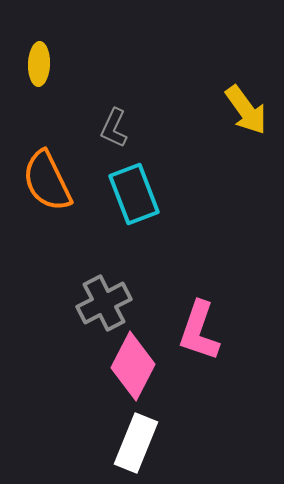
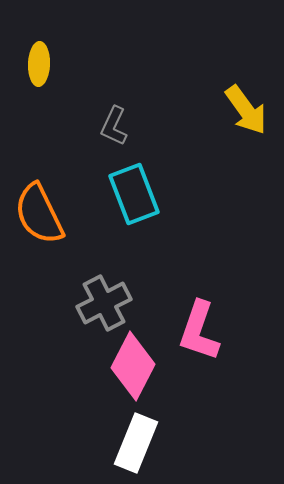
gray L-shape: moved 2 px up
orange semicircle: moved 8 px left, 33 px down
